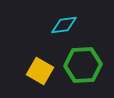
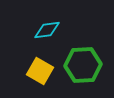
cyan diamond: moved 17 px left, 5 px down
